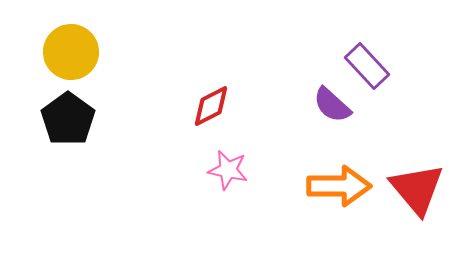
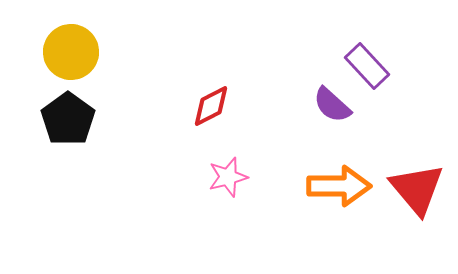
pink star: moved 7 px down; rotated 27 degrees counterclockwise
